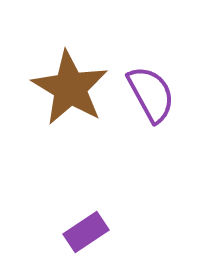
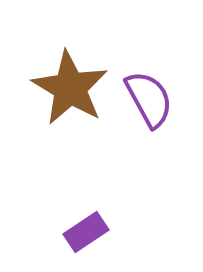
purple semicircle: moved 2 px left, 5 px down
